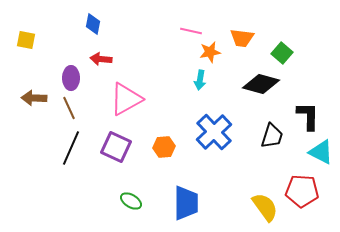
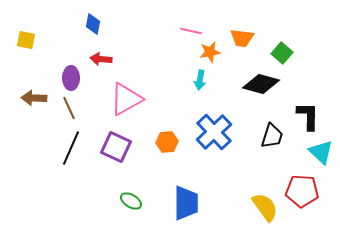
orange hexagon: moved 3 px right, 5 px up
cyan triangle: rotated 16 degrees clockwise
